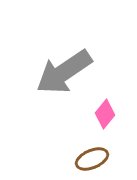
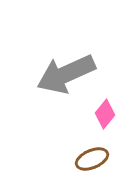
gray arrow: moved 2 px right, 2 px down; rotated 10 degrees clockwise
